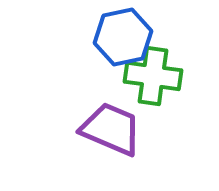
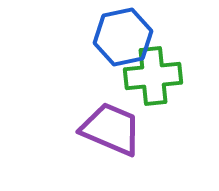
green cross: rotated 14 degrees counterclockwise
